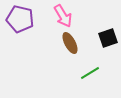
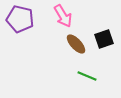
black square: moved 4 px left, 1 px down
brown ellipse: moved 6 px right, 1 px down; rotated 15 degrees counterclockwise
green line: moved 3 px left, 3 px down; rotated 54 degrees clockwise
